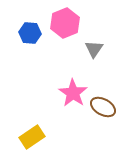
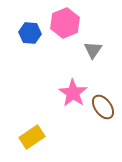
gray triangle: moved 1 px left, 1 px down
brown ellipse: rotated 25 degrees clockwise
